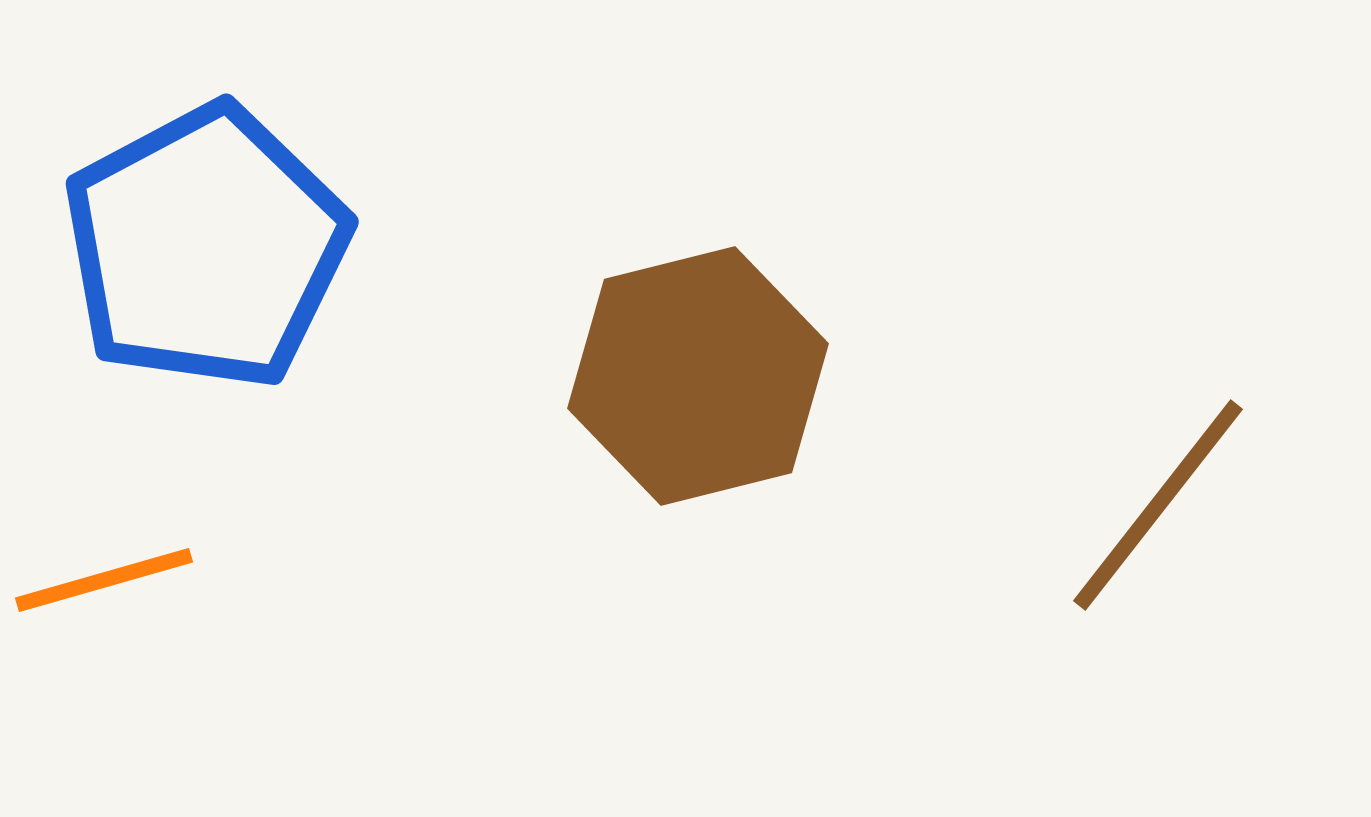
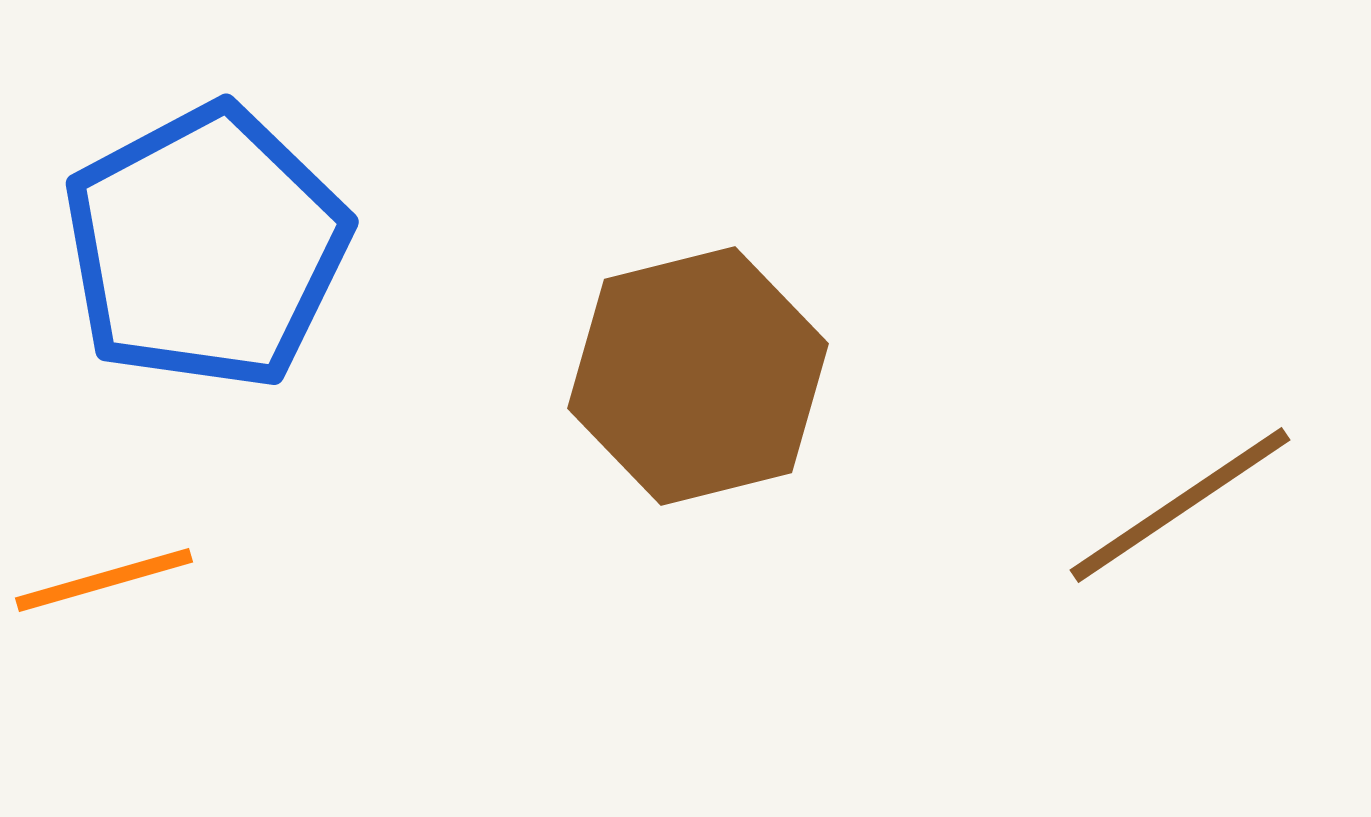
brown line: moved 22 px right; rotated 18 degrees clockwise
